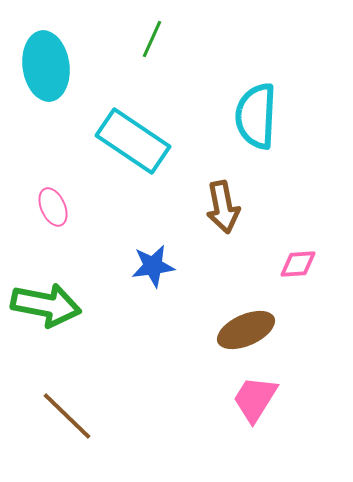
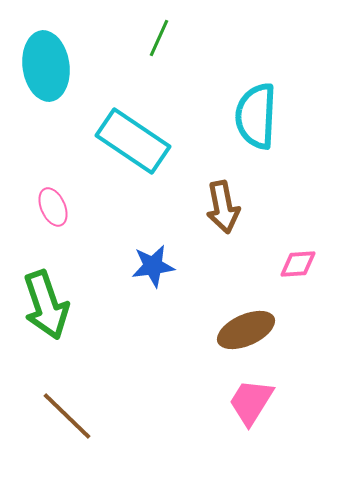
green line: moved 7 px right, 1 px up
green arrow: rotated 60 degrees clockwise
pink trapezoid: moved 4 px left, 3 px down
